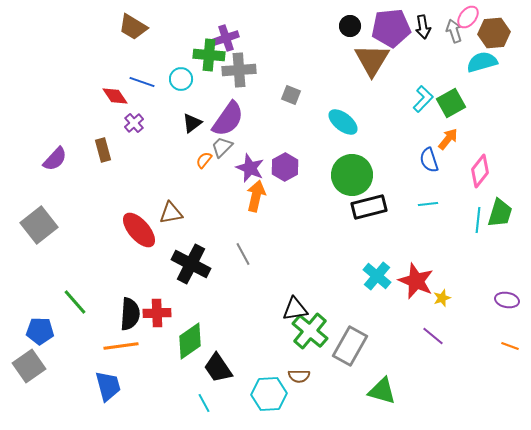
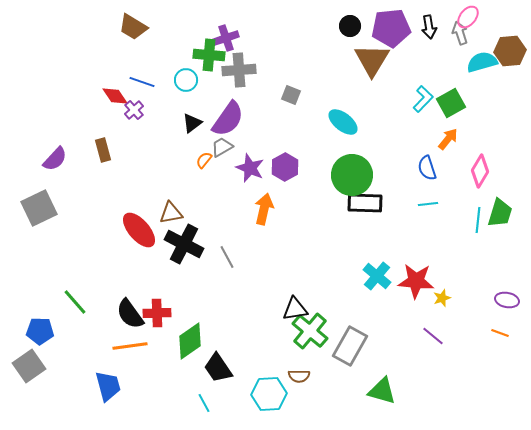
black arrow at (423, 27): moved 6 px right
gray arrow at (454, 31): moved 6 px right, 2 px down
brown hexagon at (494, 33): moved 16 px right, 18 px down
cyan circle at (181, 79): moved 5 px right, 1 px down
purple cross at (134, 123): moved 13 px up
gray trapezoid at (222, 147): rotated 15 degrees clockwise
blue semicircle at (429, 160): moved 2 px left, 8 px down
pink diamond at (480, 171): rotated 8 degrees counterclockwise
orange arrow at (256, 196): moved 8 px right, 13 px down
black rectangle at (369, 207): moved 4 px left, 4 px up; rotated 16 degrees clockwise
gray square at (39, 225): moved 17 px up; rotated 12 degrees clockwise
gray line at (243, 254): moved 16 px left, 3 px down
black cross at (191, 264): moved 7 px left, 20 px up
red star at (416, 281): rotated 18 degrees counterclockwise
black semicircle at (130, 314): rotated 140 degrees clockwise
orange line at (121, 346): moved 9 px right
orange line at (510, 346): moved 10 px left, 13 px up
